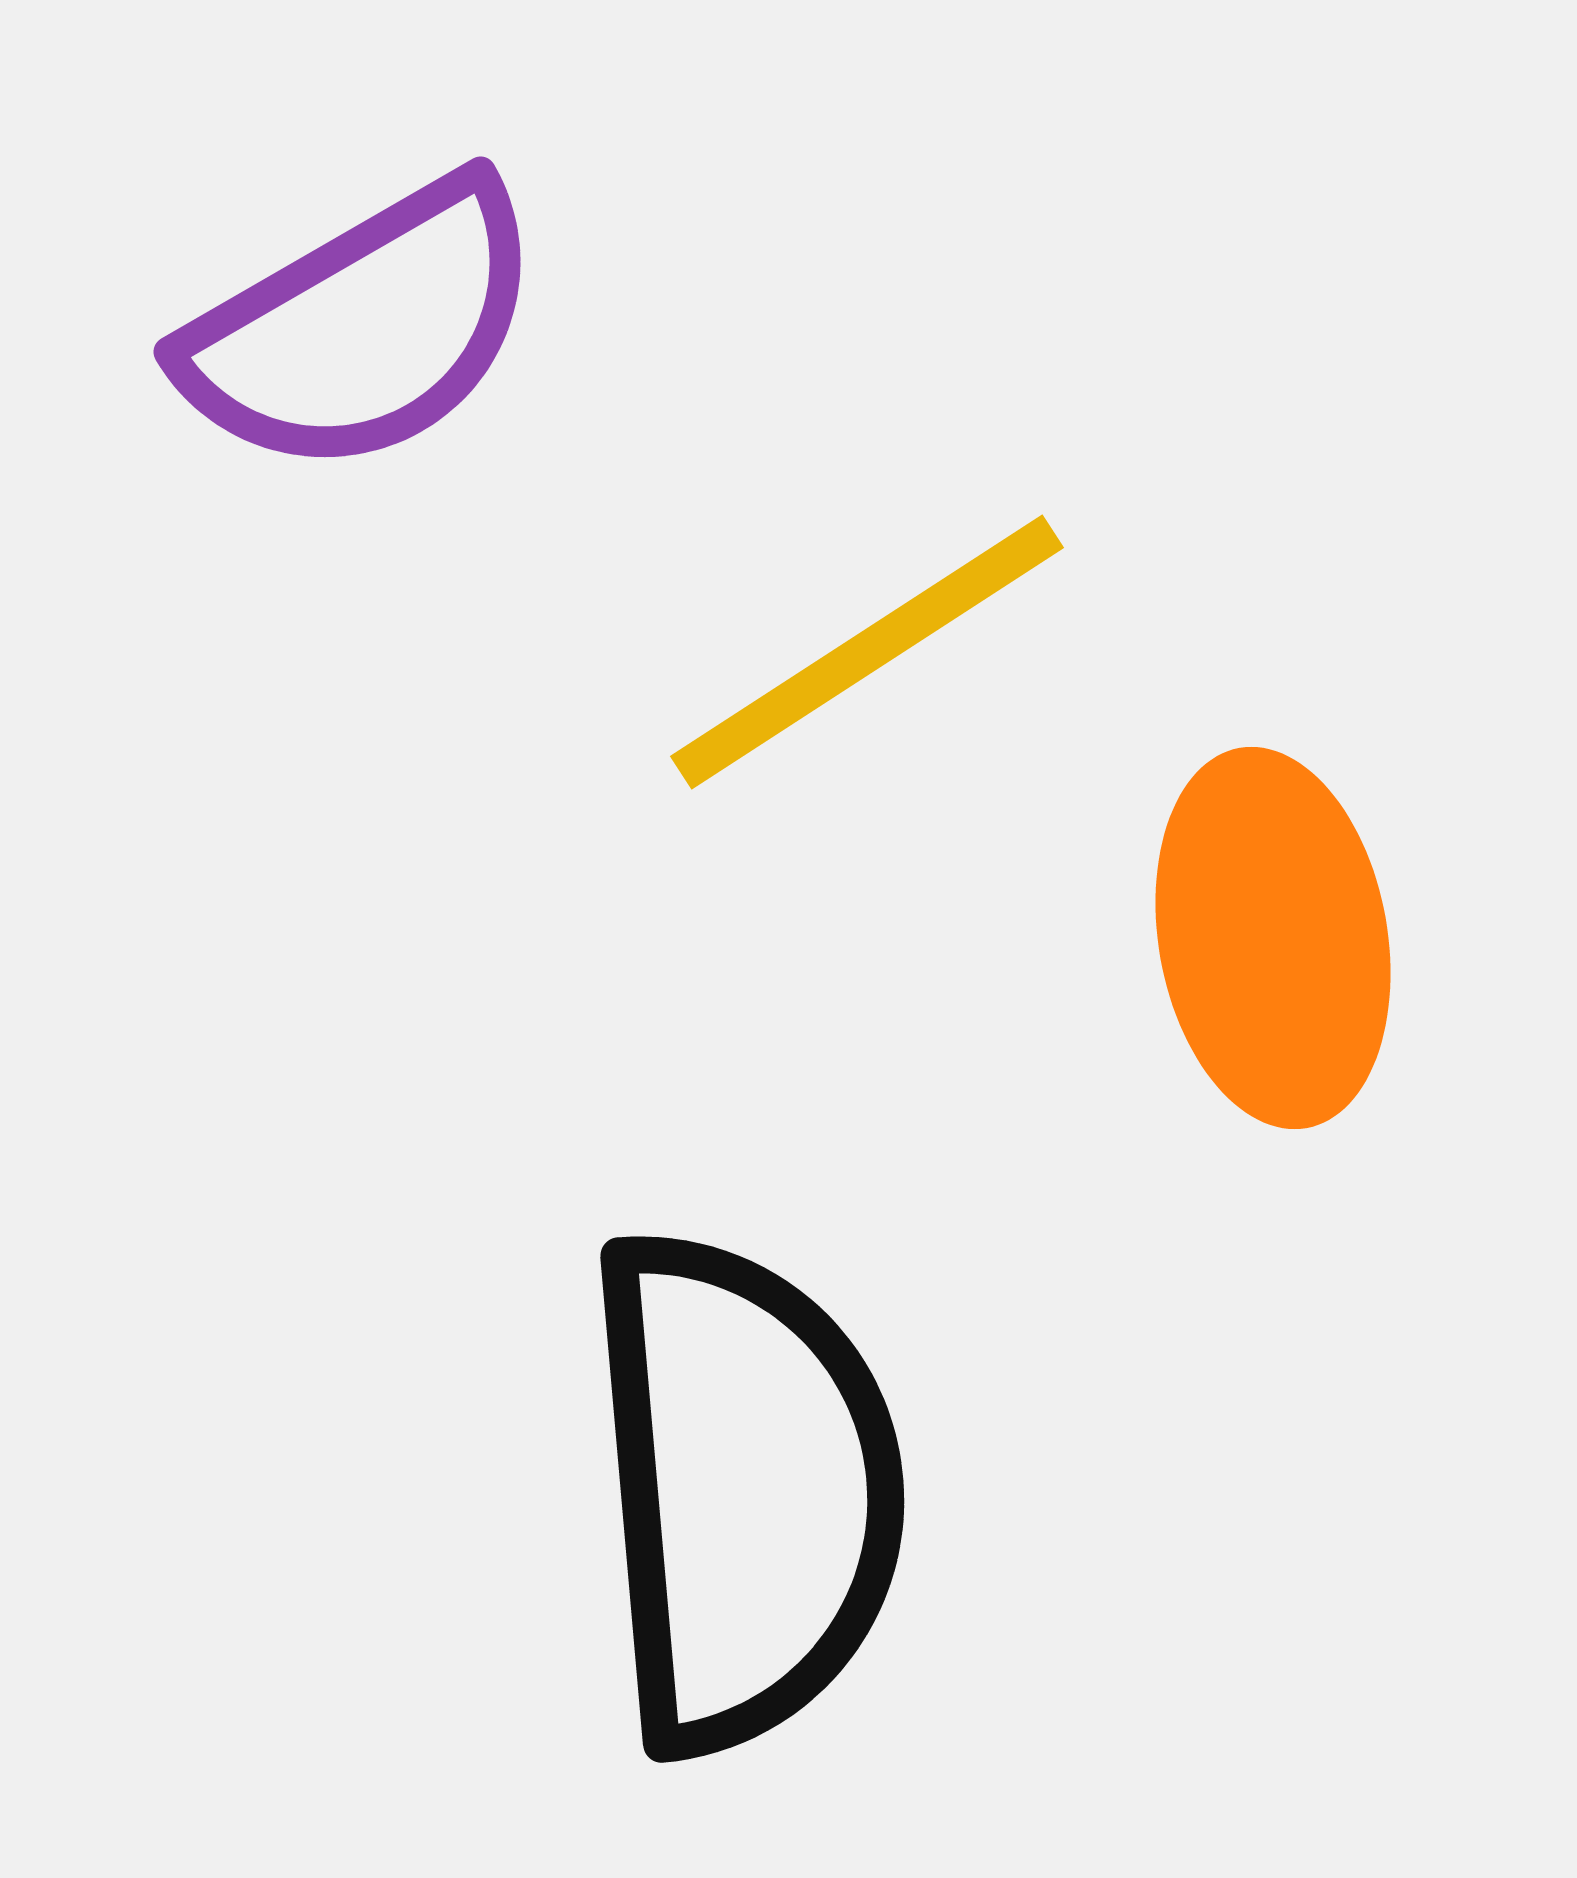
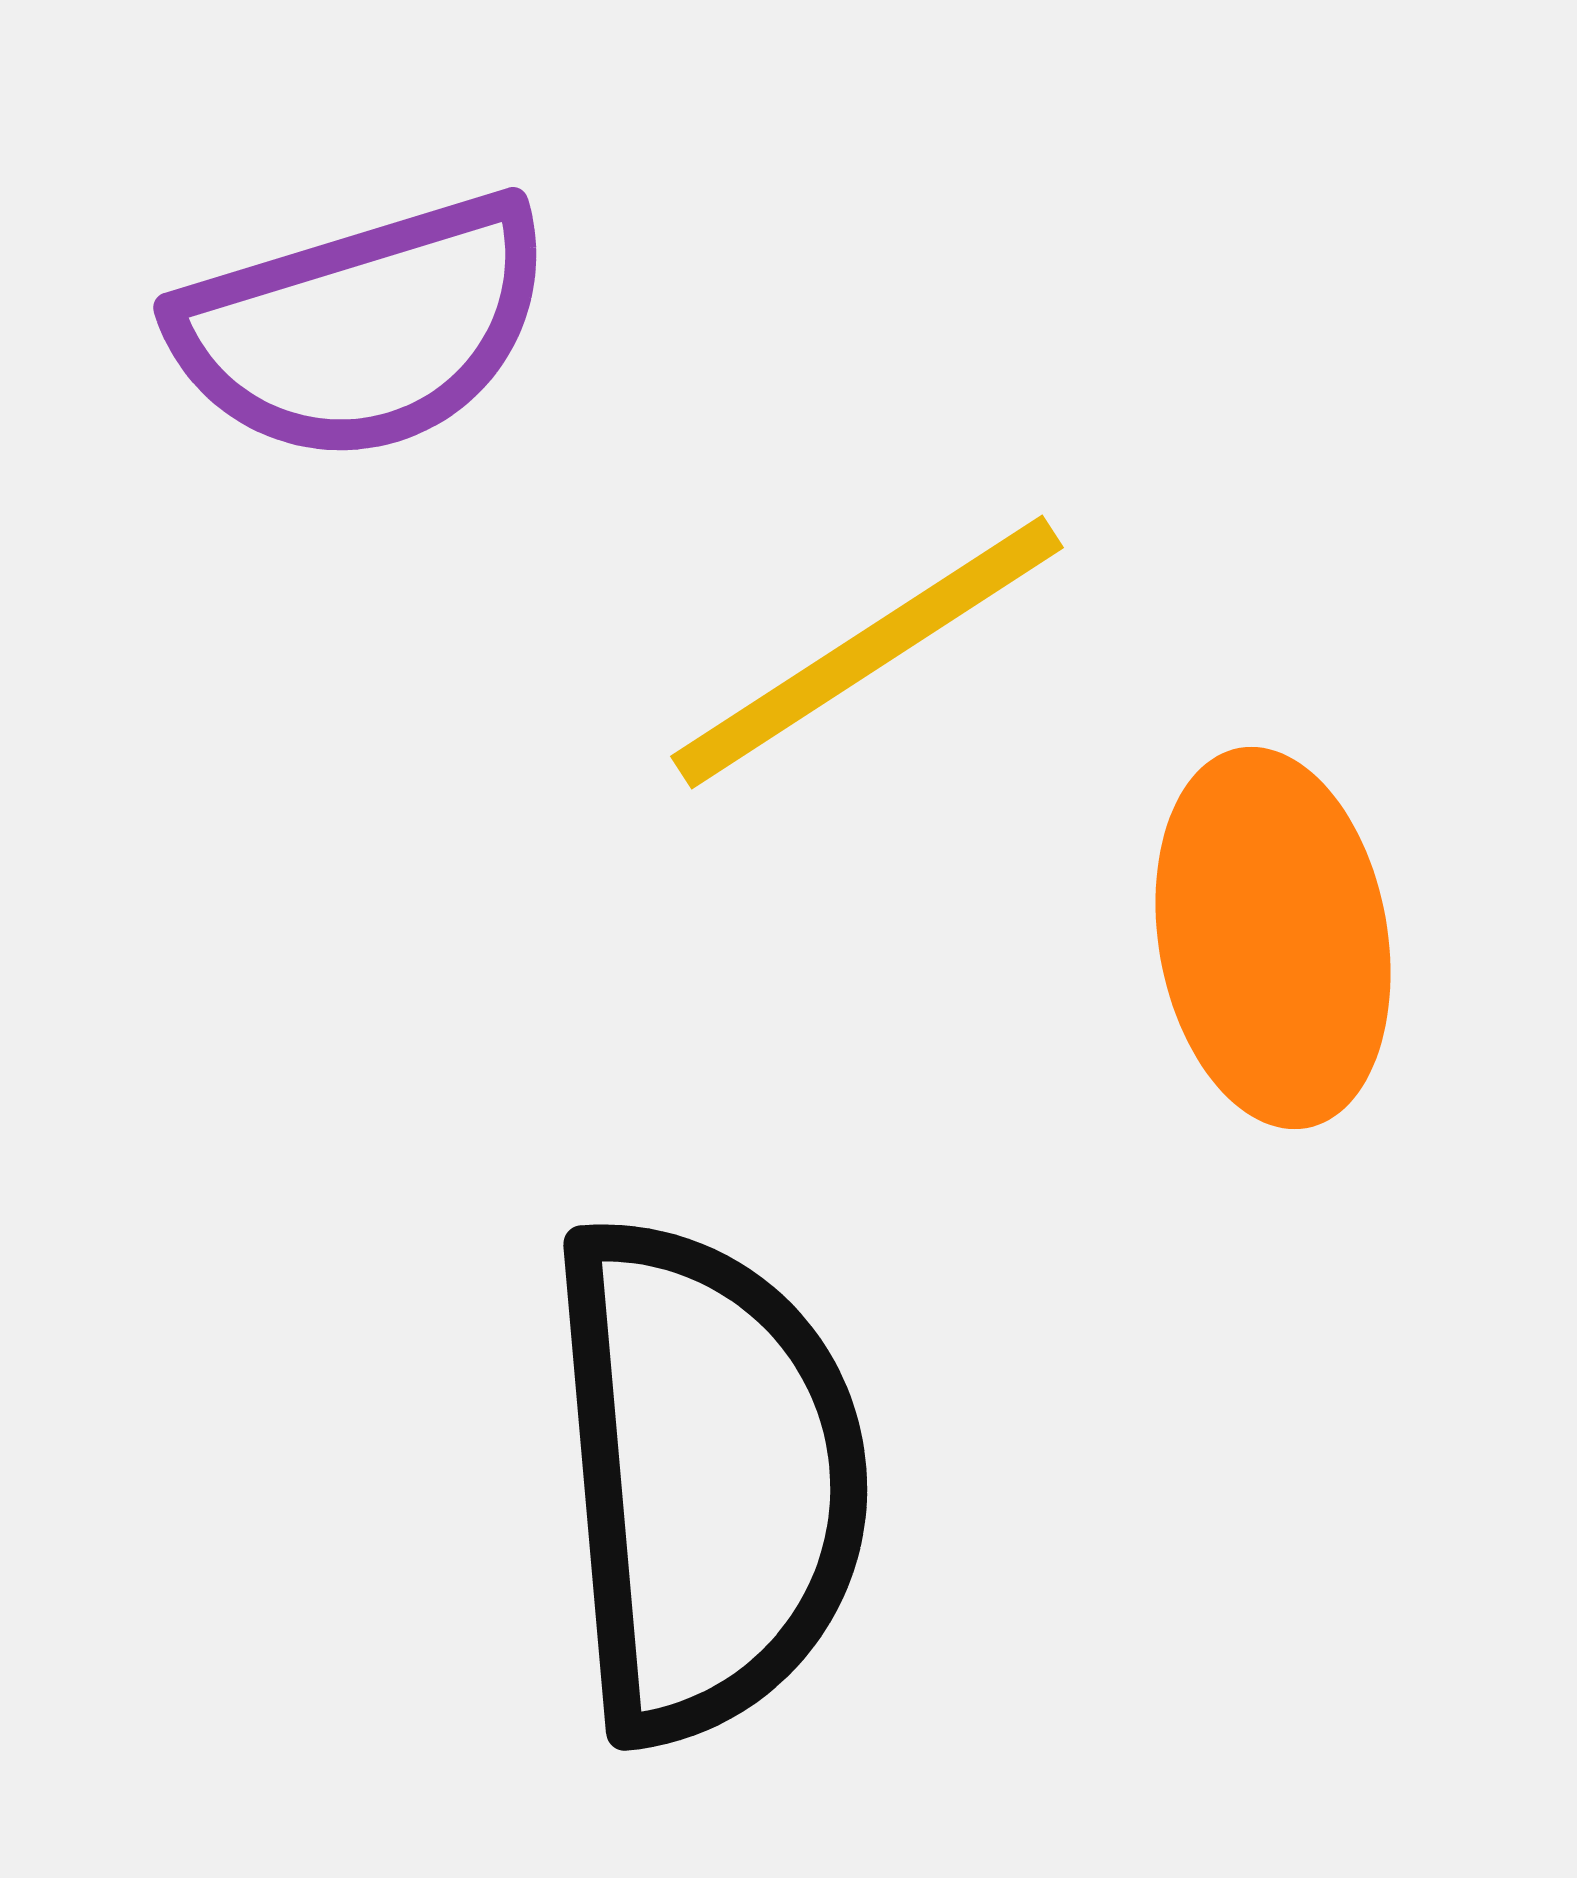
purple semicircle: rotated 13 degrees clockwise
black semicircle: moved 37 px left, 12 px up
